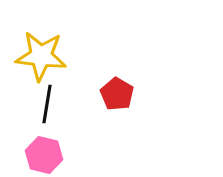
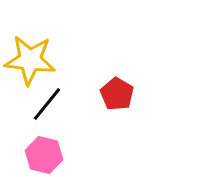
yellow star: moved 11 px left, 4 px down
black line: rotated 30 degrees clockwise
